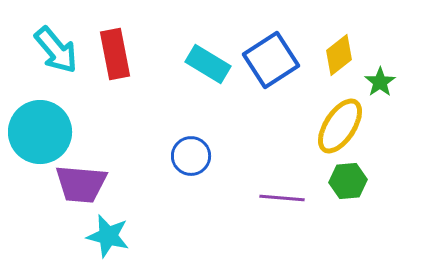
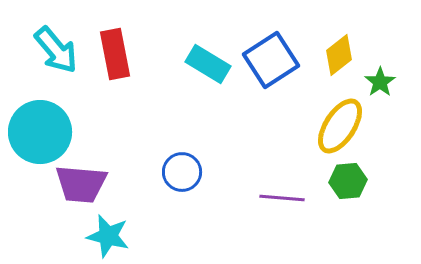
blue circle: moved 9 px left, 16 px down
